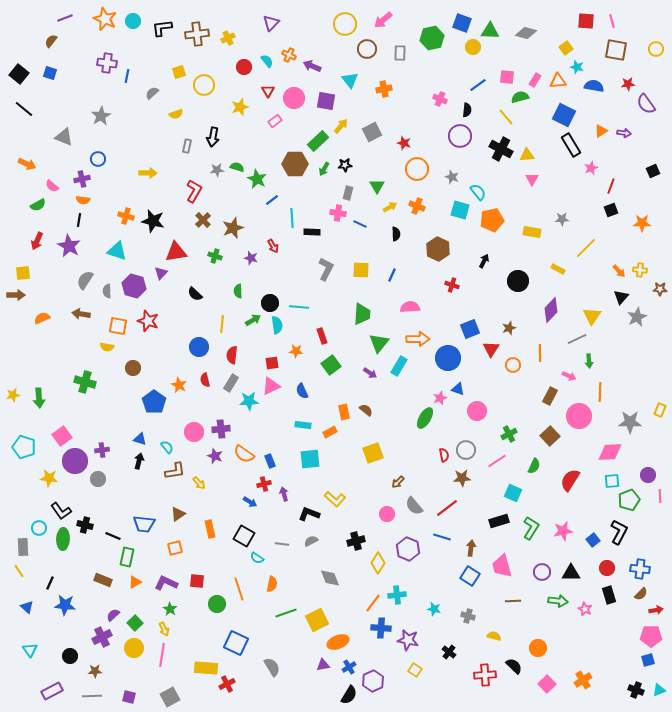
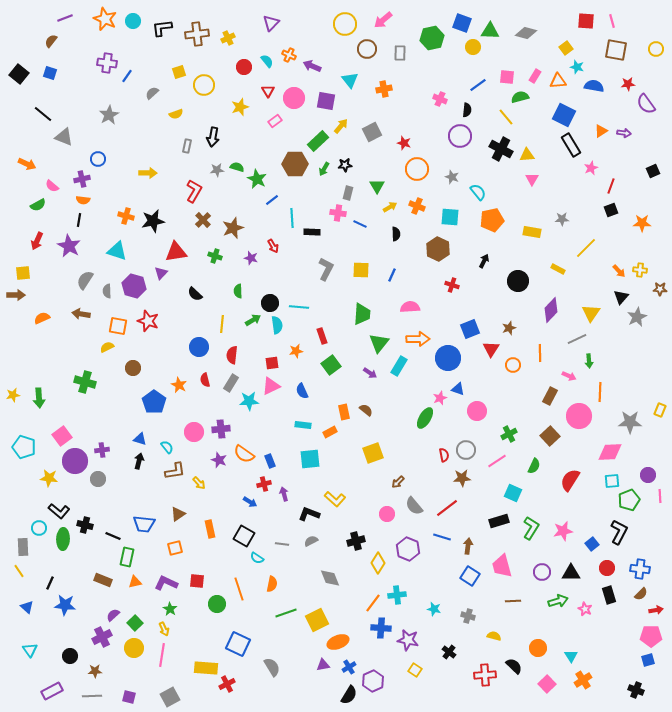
blue line at (127, 76): rotated 24 degrees clockwise
pink rectangle at (535, 80): moved 4 px up
black line at (24, 109): moved 19 px right, 5 px down
gray star at (101, 116): moved 8 px right, 1 px up
cyan square at (460, 210): moved 10 px left, 7 px down; rotated 12 degrees counterclockwise
black star at (153, 221): rotated 25 degrees counterclockwise
yellow triangle at (592, 316): moved 1 px left, 3 px up
yellow semicircle at (107, 347): rotated 144 degrees clockwise
orange star at (296, 351): rotated 16 degrees counterclockwise
purple star at (215, 456): moved 4 px right, 4 px down
black L-shape at (61, 511): moved 2 px left; rotated 15 degrees counterclockwise
blue square at (593, 540): moved 1 px left, 4 px down
brown arrow at (471, 548): moved 3 px left, 2 px up
orange triangle at (135, 582): rotated 16 degrees clockwise
green arrow at (558, 601): rotated 24 degrees counterclockwise
blue square at (236, 643): moved 2 px right, 1 px down
cyan triangle at (659, 690): moved 88 px left, 34 px up; rotated 40 degrees counterclockwise
